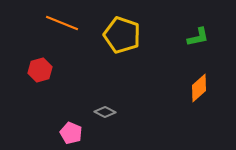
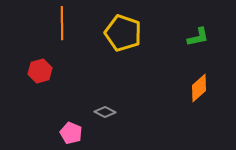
orange line: rotated 68 degrees clockwise
yellow pentagon: moved 1 px right, 2 px up
red hexagon: moved 1 px down
